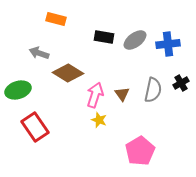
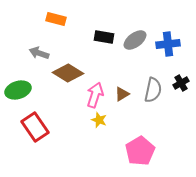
brown triangle: rotated 35 degrees clockwise
